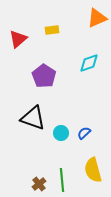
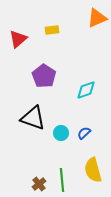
cyan diamond: moved 3 px left, 27 px down
